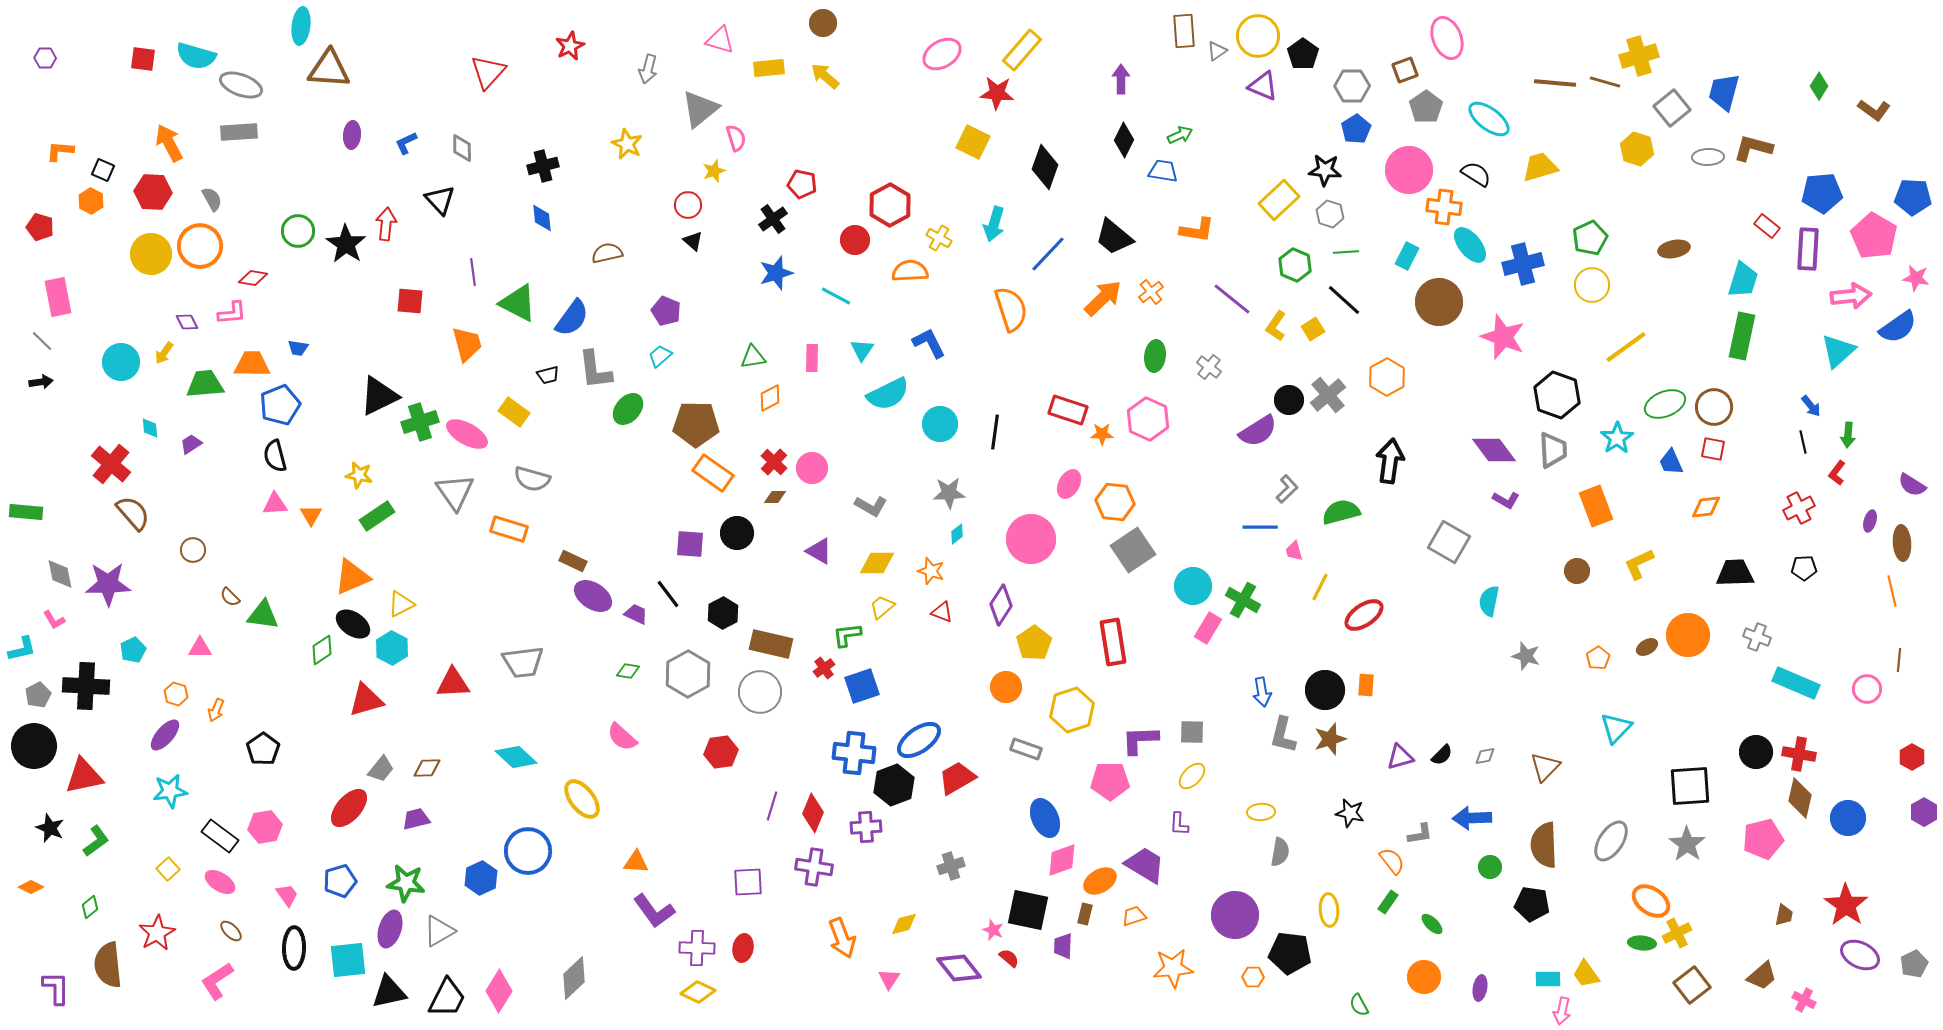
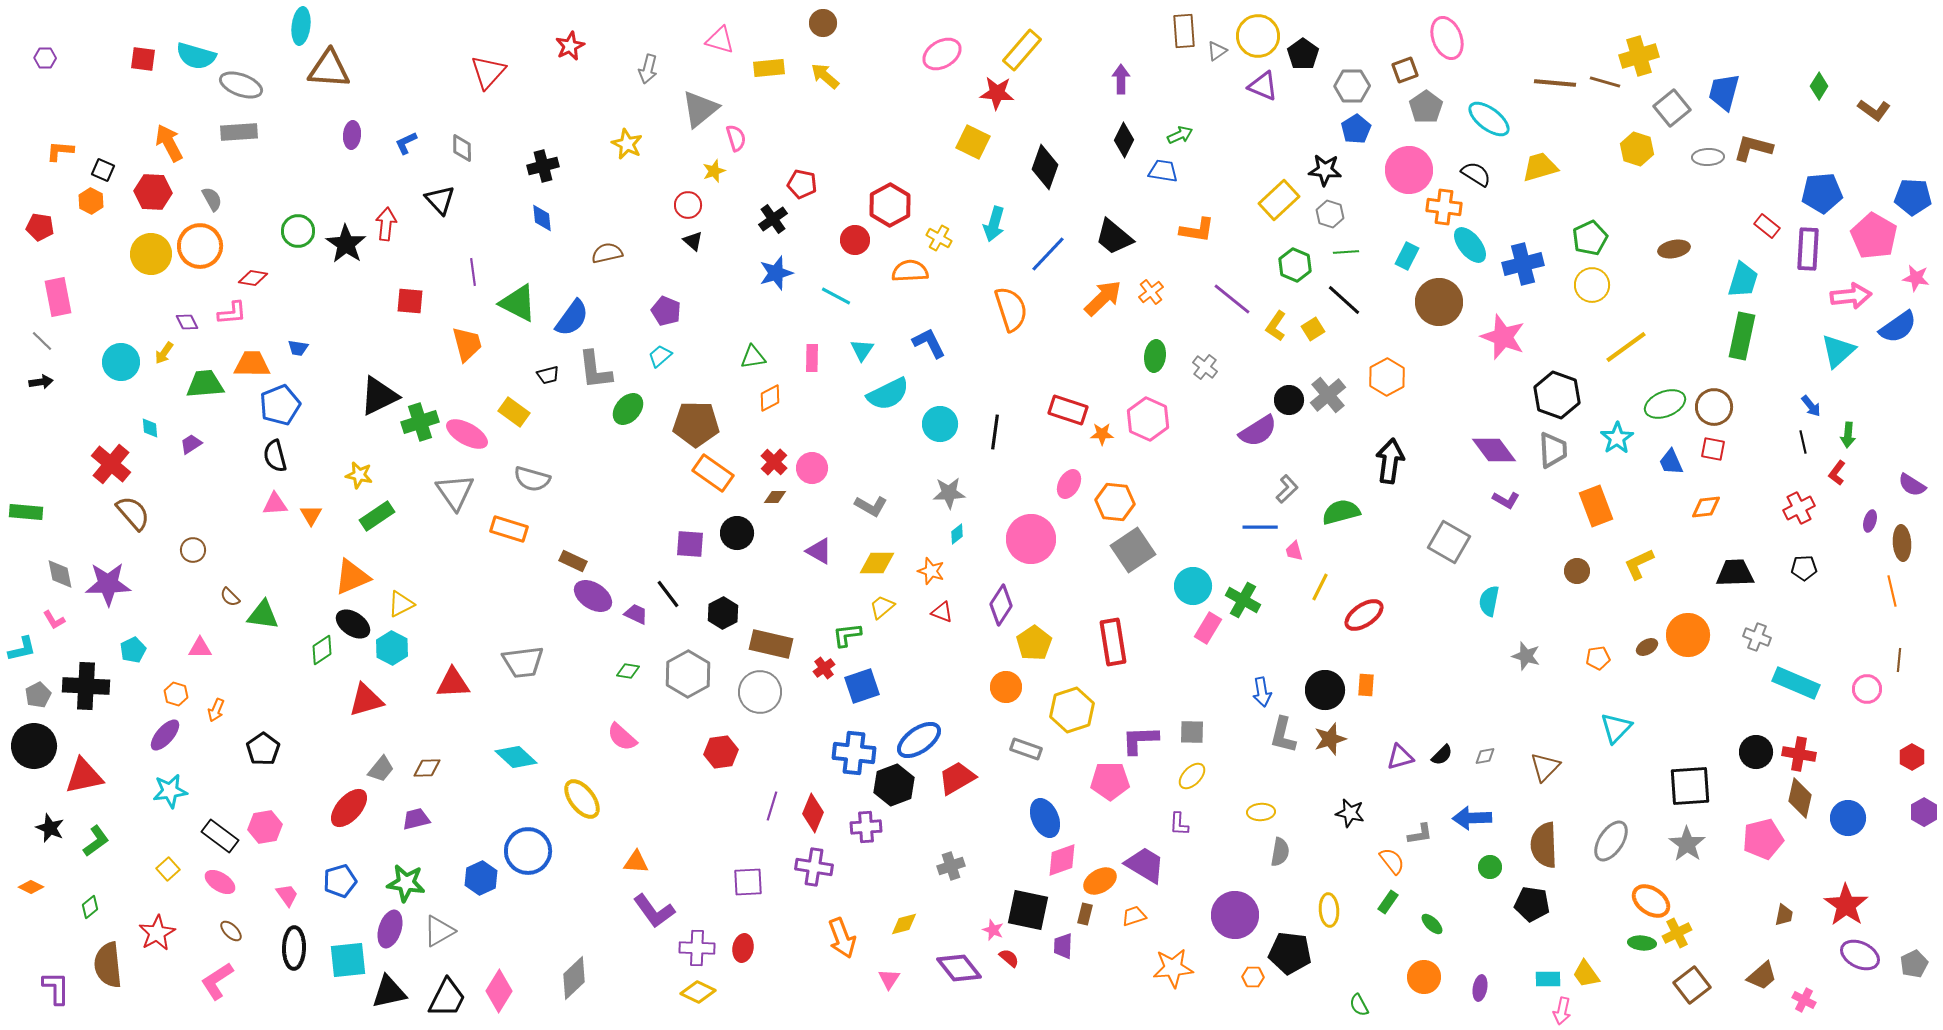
red pentagon at (40, 227): rotated 8 degrees counterclockwise
gray cross at (1209, 367): moved 4 px left
orange pentagon at (1598, 658): rotated 25 degrees clockwise
